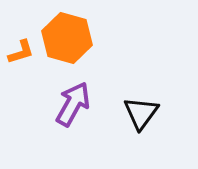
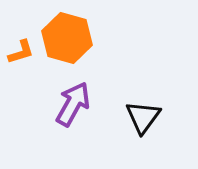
black triangle: moved 2 px right, 4 px down
